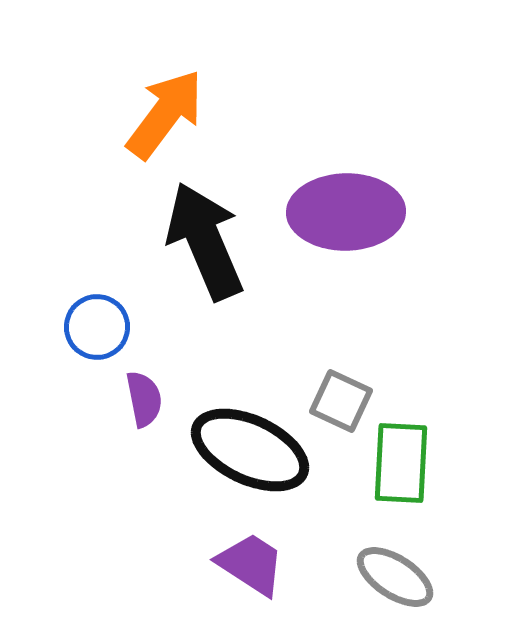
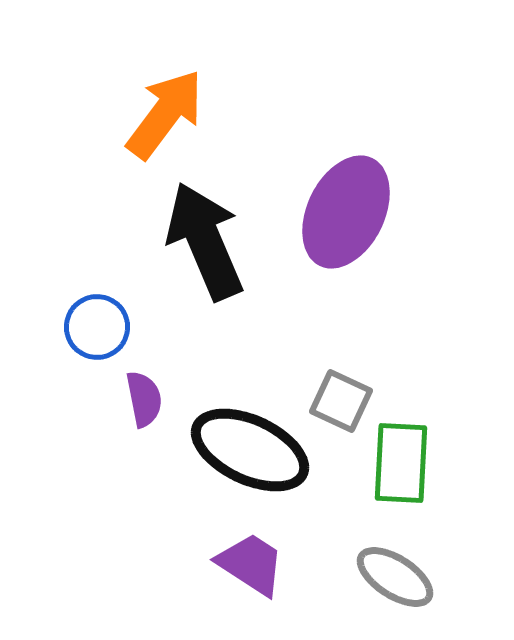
purple ellipse: rotated 63 degrees counterclockwise
